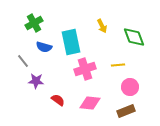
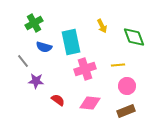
pink circle: moved 3 px left, 1 px up
